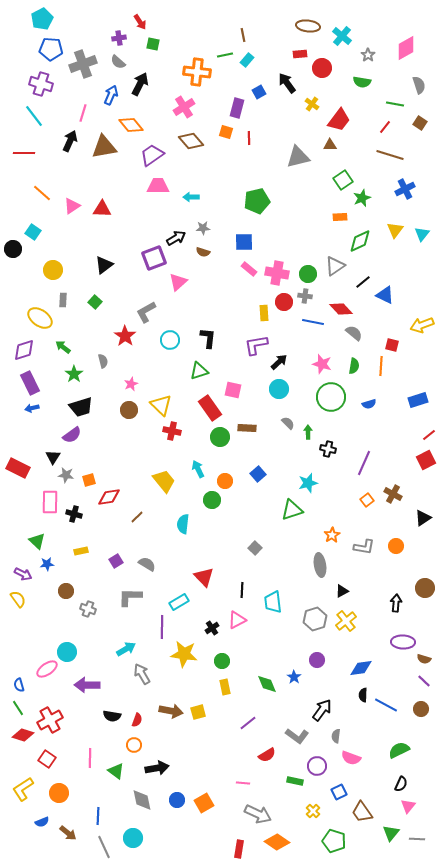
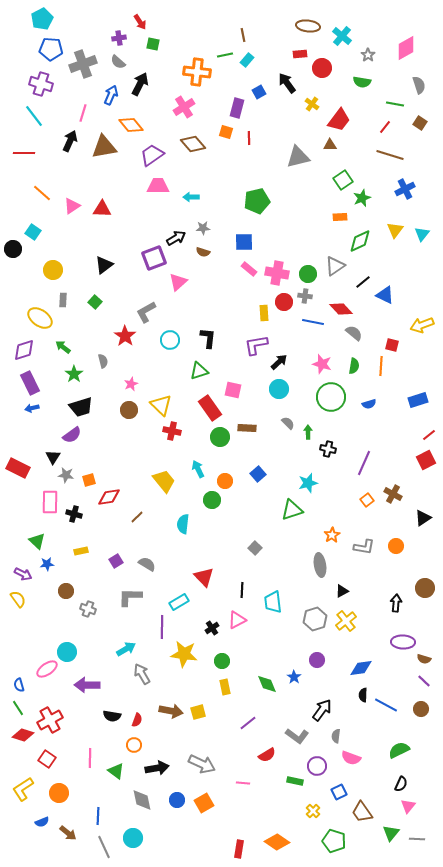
brown diamond at (191, 141): moved 2 px right, 3 px down
gray arrow at (258, 814): moved 56 px left, 50 px up
